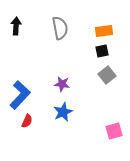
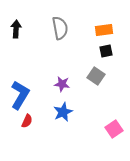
black arrow: moved 3 px down
orange rectangle: moved 1 px up
black square: moved 4 px right
gray square: moved 11 px left, 1 px down; rotated 18 degrees counterclockwise
blue L-shape: rotated 12 degrees counterclockwise
pink square: moved 2 px up; rotated 18 degrees counterclockwise
